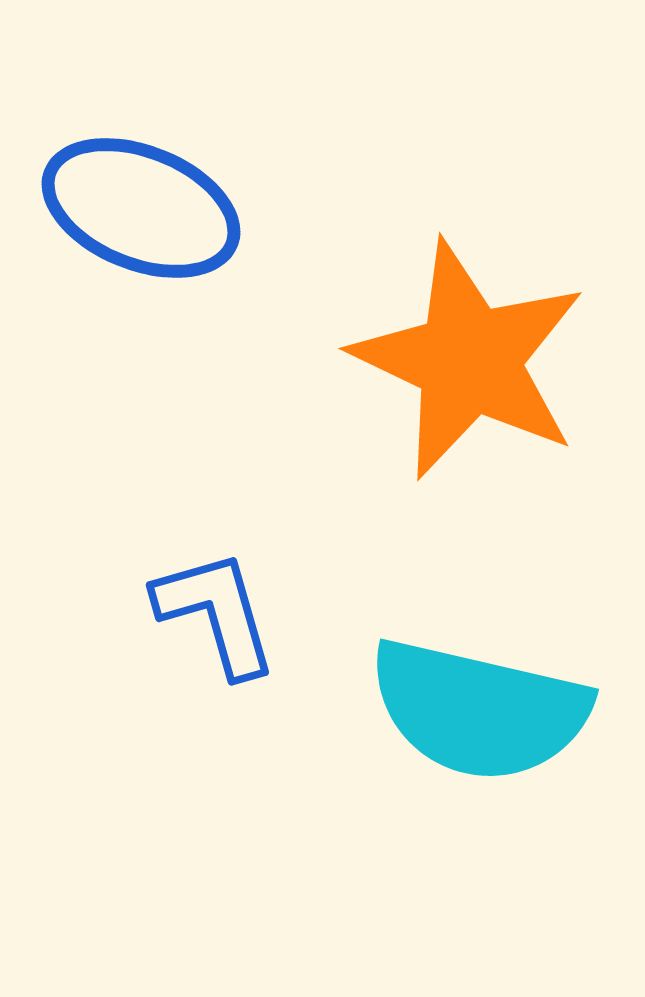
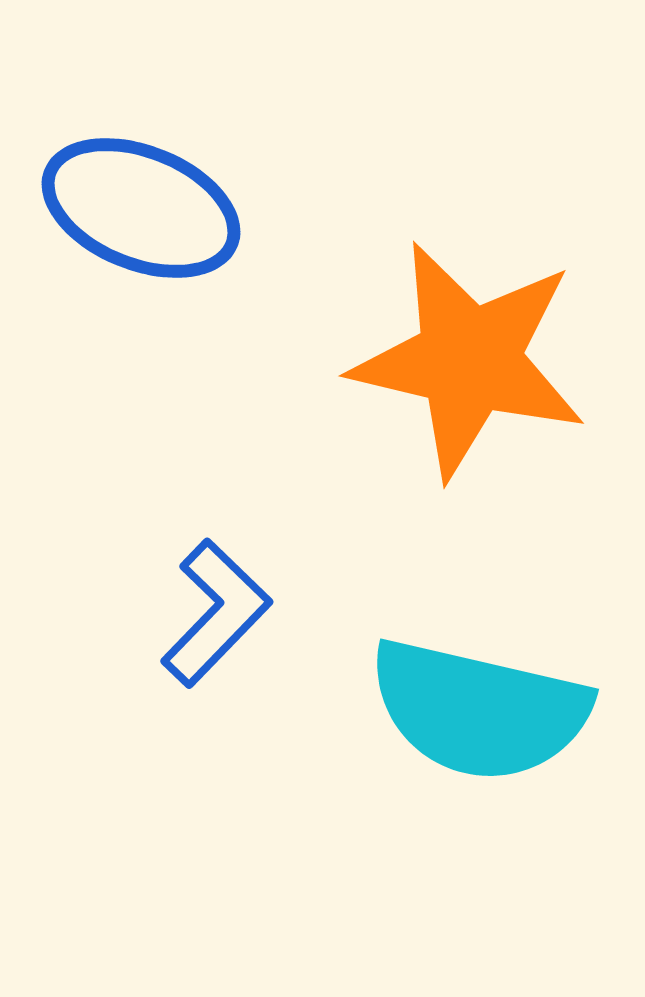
orange star: rotated 12 degrees counterclockwise
blue L-shape: rotated 60 degrees clockwise
